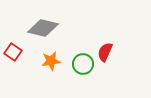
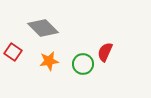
gray diamond: rotated 32 degrees clockwise
orange star: moved 2 px left
